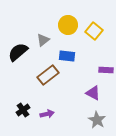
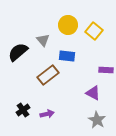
gray triangle: rotated 32 degrees counterclockwise
